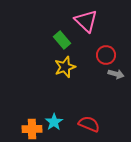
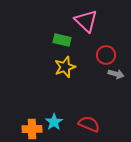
green rectangle: rotated 36 degrees counterclockwise
